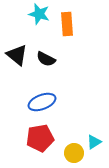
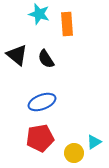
black semicircle: rotated 30 degrees clockwise
